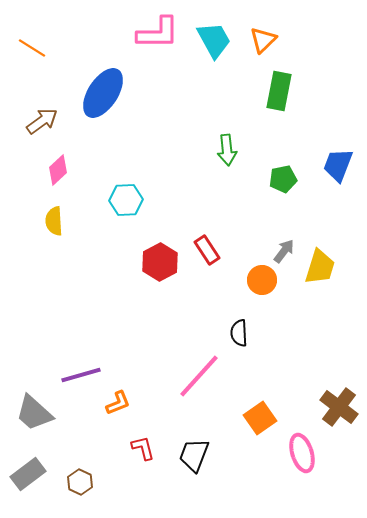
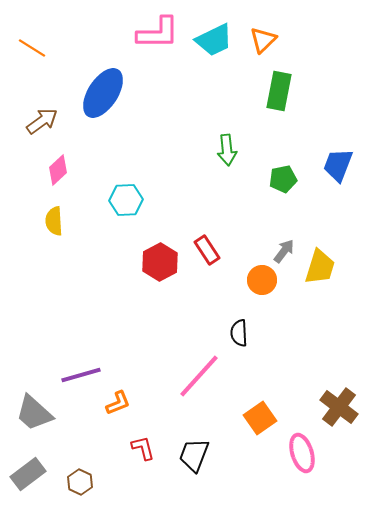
cyan trapezoid: rotated 93 degrees clockwise
